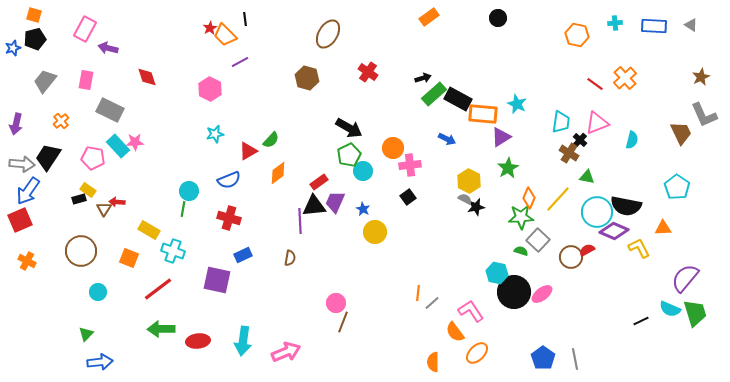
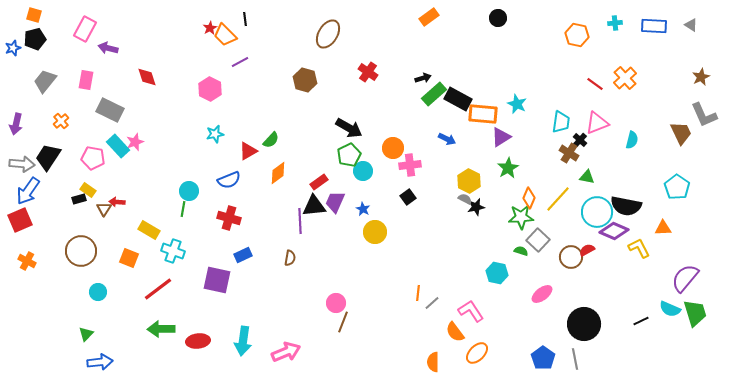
brown hexagon at (307, 78): moved 2 px left, 2 px down
pink star at (135, 142): rotated 18 degrees counterclockwise
black circle at (514, 292): moved 70 px right, 32 px down
